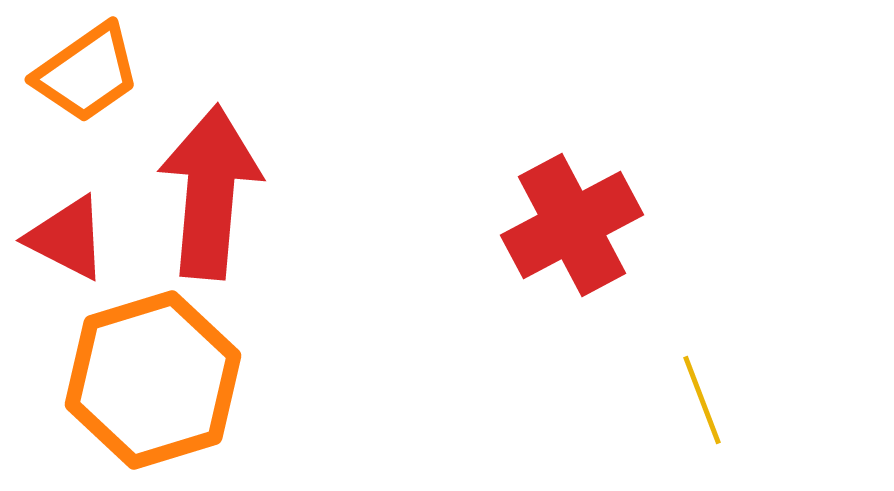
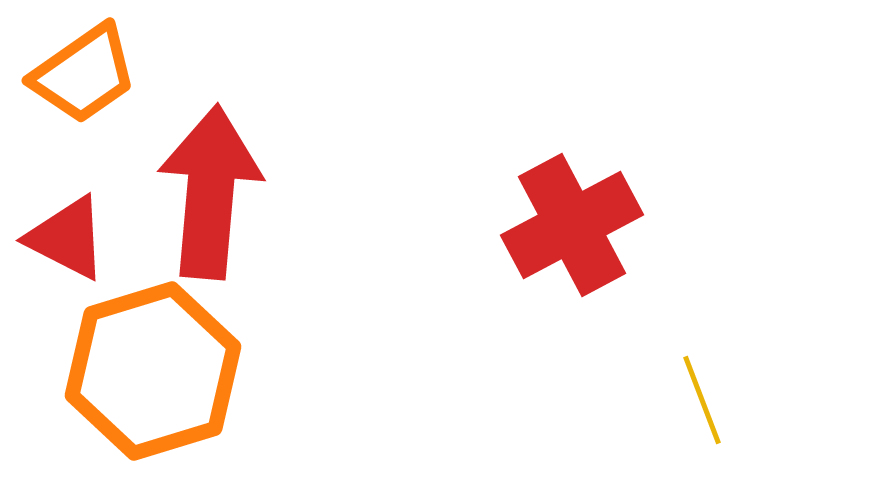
orange trapezoid: moved 3 px left, 1 px down
orange hexagon: moved 9 px up
